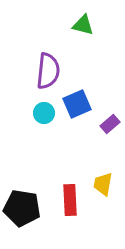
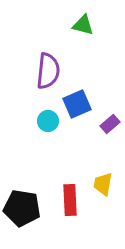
cyan circle: moved 4 px right, 8 px down
